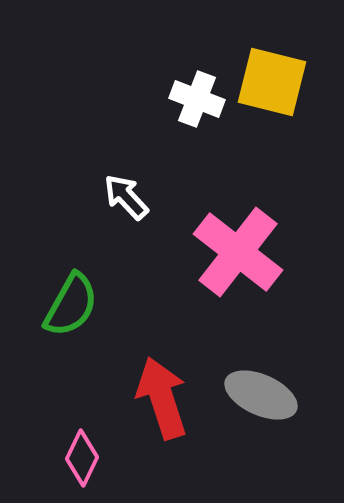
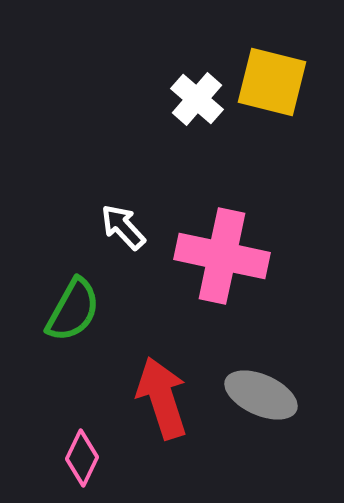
white cross: rotated 20 degrees clockwise
white arrow: moved 3 px left, 30 px down
pink cross: moved 16 px left, 4 px down; rotated 26 degrees counterclockwise
green semicircle: moved 2 px right, 5 px down
